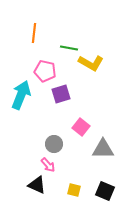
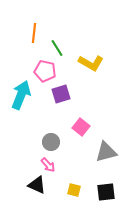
green line: moved 12 px left; rotated 48 degrees clockwise
gray circle: moved 3 px left, 2 px up
gray triangle: moved 3 px right, 3 px down; rotated 15 degrees counterclockwise
black square: moved 1 px right, 1 px down; rotated 30 degrees counterclockwise
